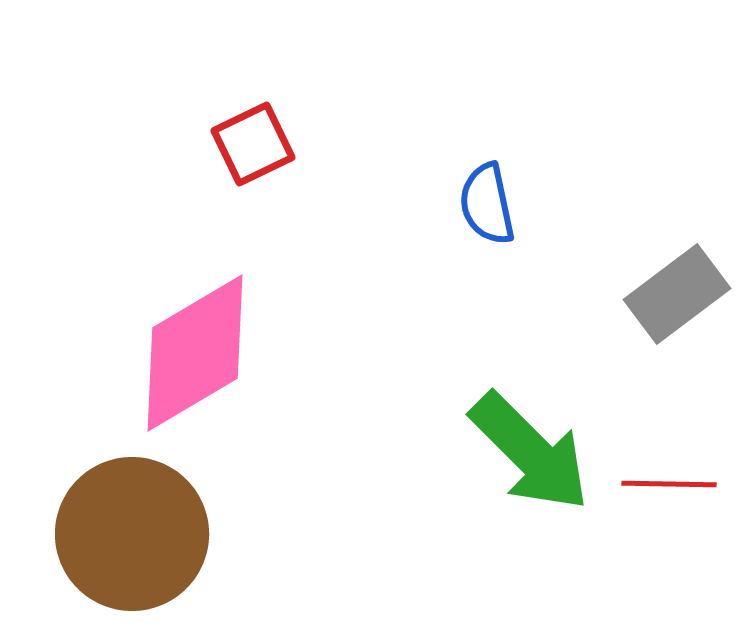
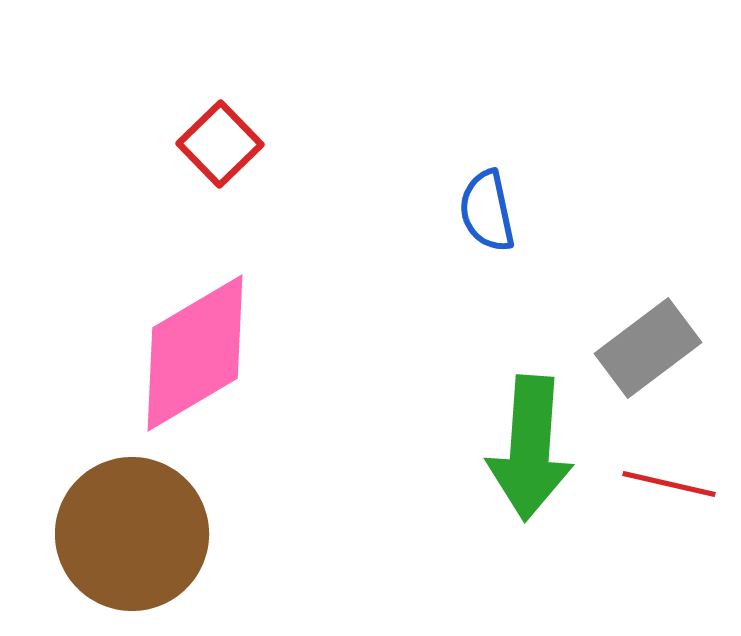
red square: moved 33 px left; rotated 18 degrees counterclockwise
blue semicircle: moved 7 px down
gray rectangle: moved 29 px left, 54 px down
green arrow: moved 4 px up; rotated 49 degrees clockwise
red line: rotated 12 degrees clockwise
